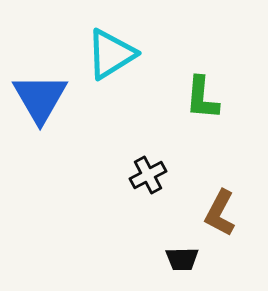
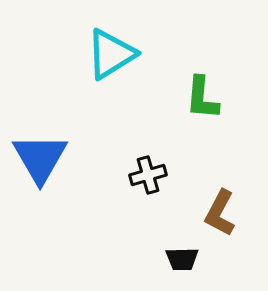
blue triangle: moved 60 px down
black cross: rotated 12 degrees clockwise
